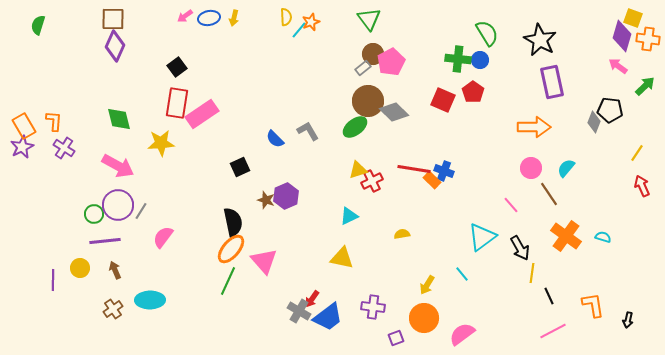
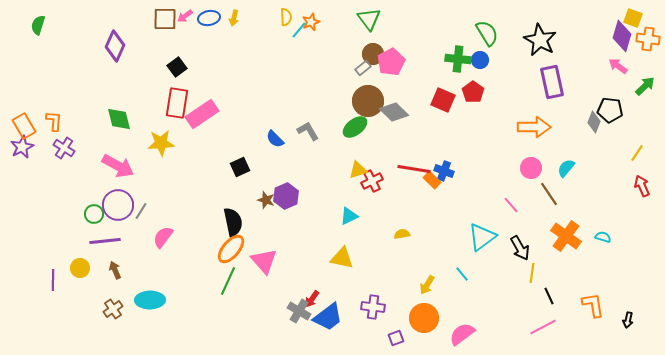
brown square at (113, 19): moved 52 px right
pink line at (553, 331): moved 10 px left, 4 px up
